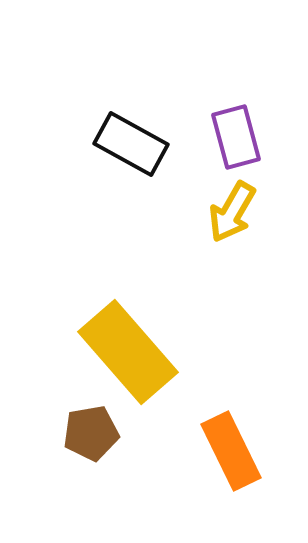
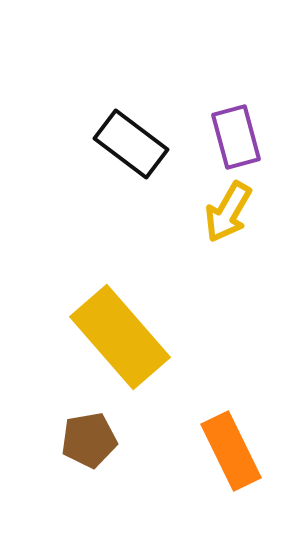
black rectangle: rotated 8 degrees clockwise
yellow arrow: moved 4 px left
yellow rectangle: moved 8 px left, 15 px up
brown pentagon: moved 2 px left, 7 px down
